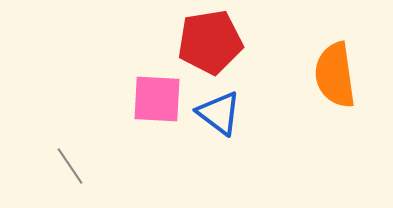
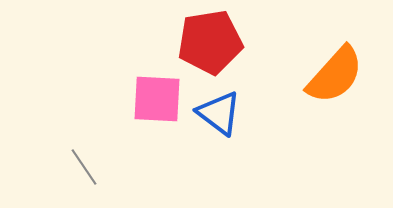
orange semicircle: rotated 130 degrees counterclockwise
gray line: moved 14 px right, 1 px down
